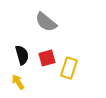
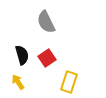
gray semicircle: rotated 25 degrees clockwise
red square: rotated 18 degrees counterclockwise
yellow rectangle: moved 14 px down
